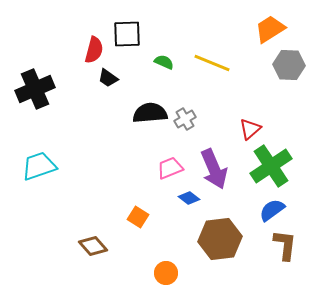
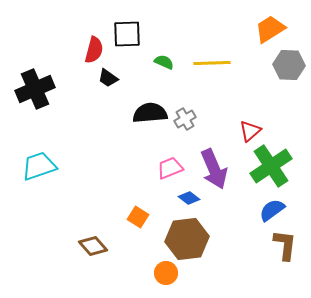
yellow line: rotated 24 degrees counterclockwise
red triangle: moved 2 px down
brown hexagon: moved 33 px left
